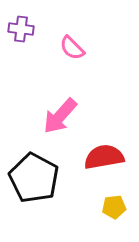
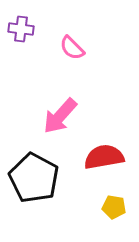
yellow pentagon: rotated 15 degrees clockwise
